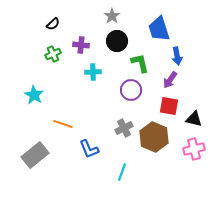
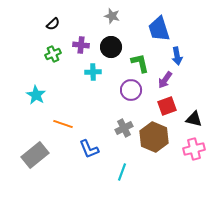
gray star: rotated 21 degrees counterclockwise
black circle: moved 6 px left, 6 px down
purple arrow: moved 5 px left
cyan star: moved 2 px right
red square: moved 2 px left; rotated 30 degrees counterclockwise
